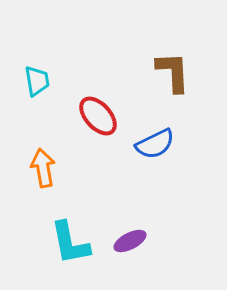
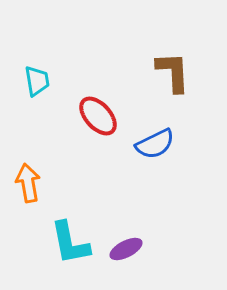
orange arrow: moved 15 px left, 15 px down
purple ellipse: moved 4 px left, 8 px down
